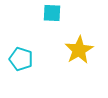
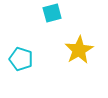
cyan square: rotated 18 degrees counterclockwise
